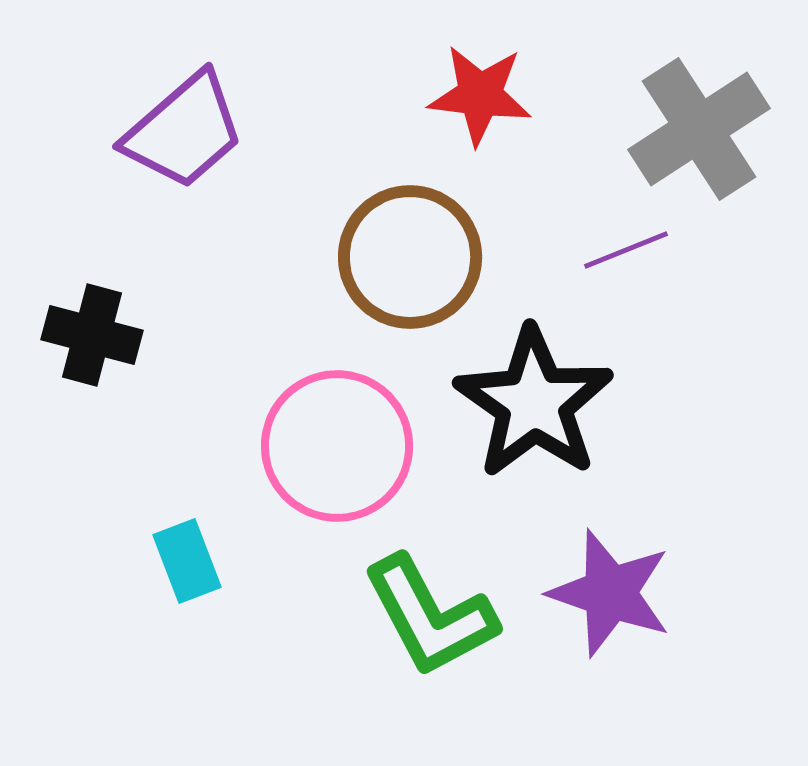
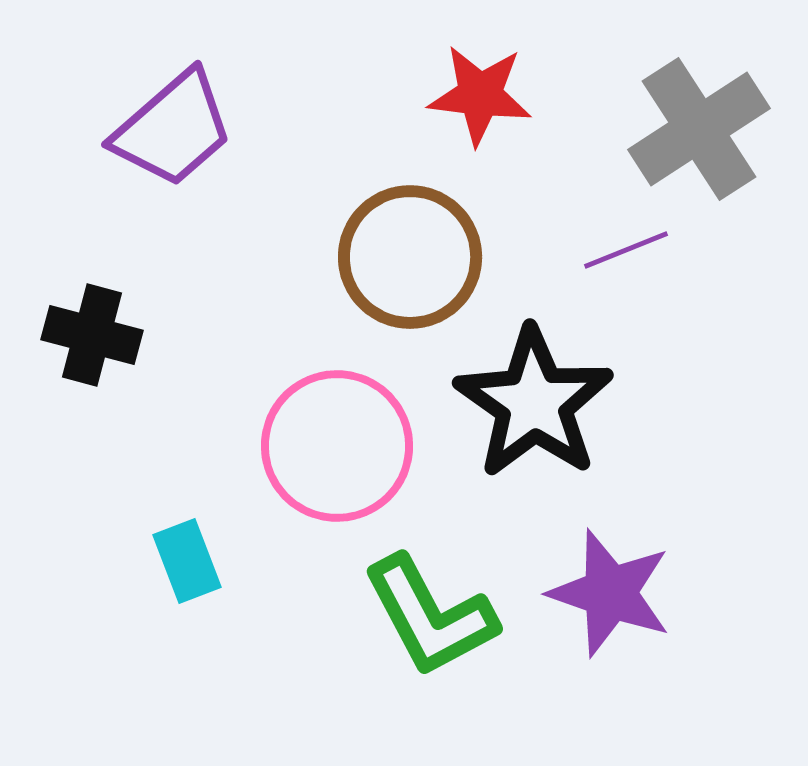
purple trapezoid: moved 11 px left, 2 px up
